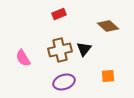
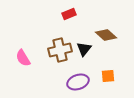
red rectangle: moved 10 px right
brown diamond: moved 2 px left, 9 px down
purple ellipse: moved 14 px right
